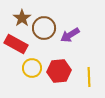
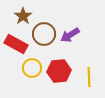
brown star: moved 1 px right, 2 px up
brown circle: moved 6 px down
